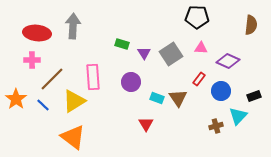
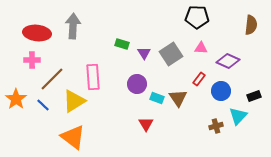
purple circle: moved 6 px right, 2 px down
